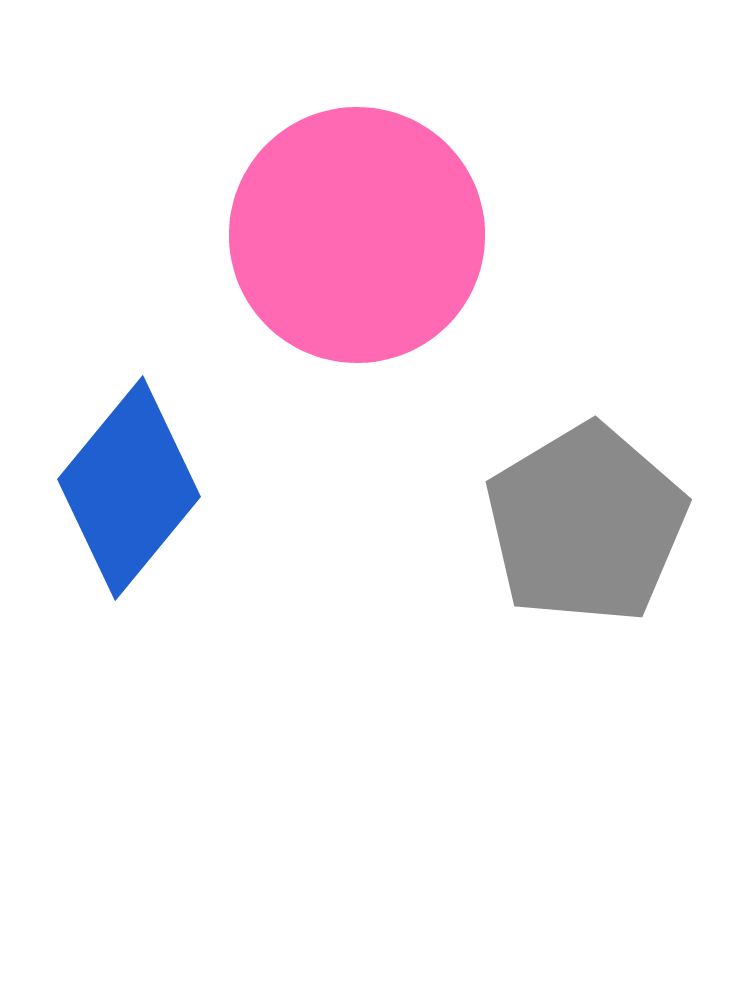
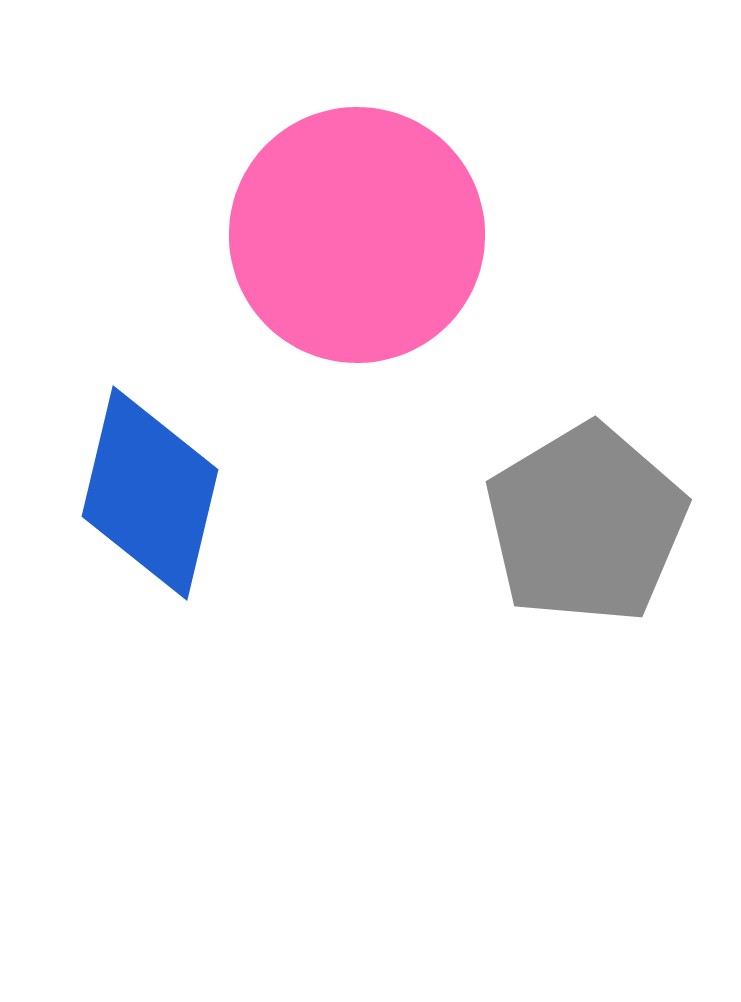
blue diamond: moved 21 px right, 5 px down; rotated 26 degrees counterclockwise
